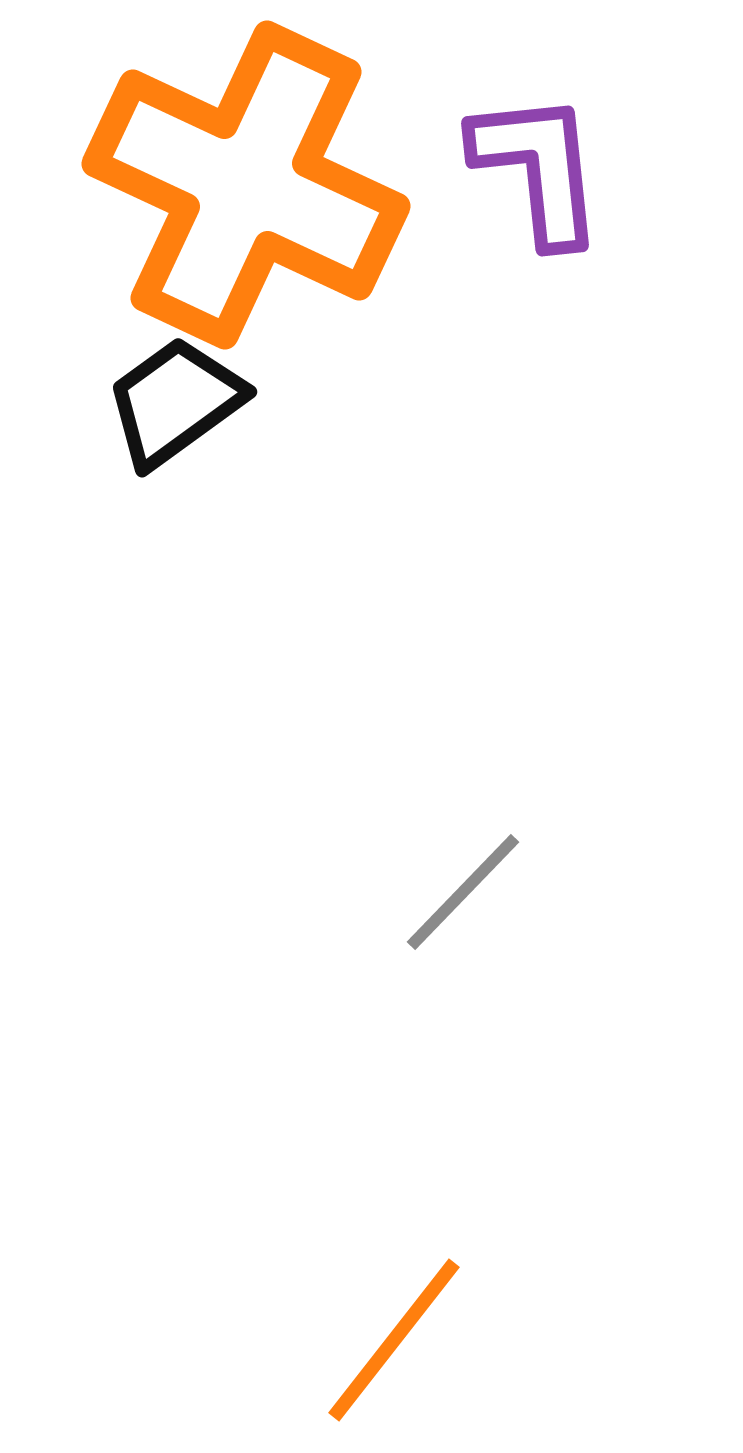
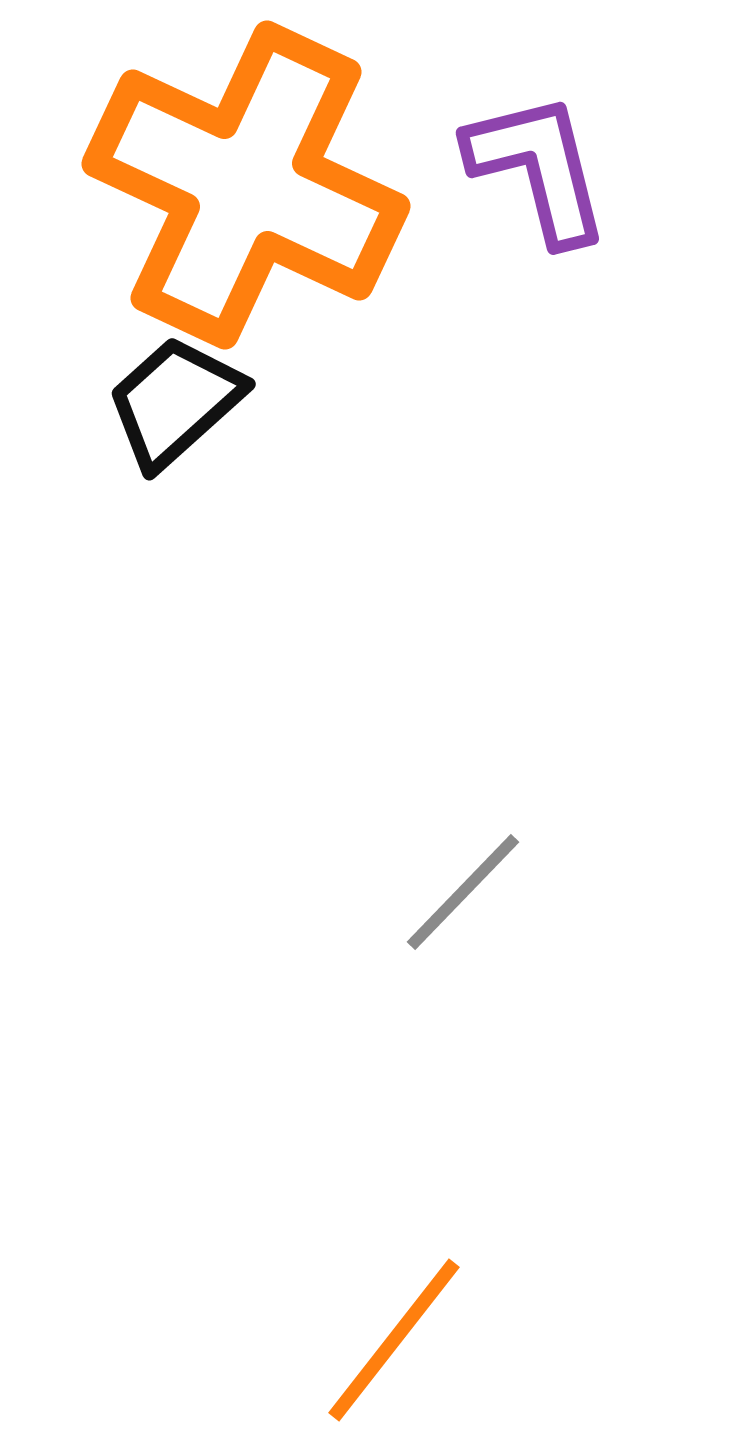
purple L-shape: rotated 8 degrees counterclockwise
black trapezoid: rotated 6 degrees counterclockwise
